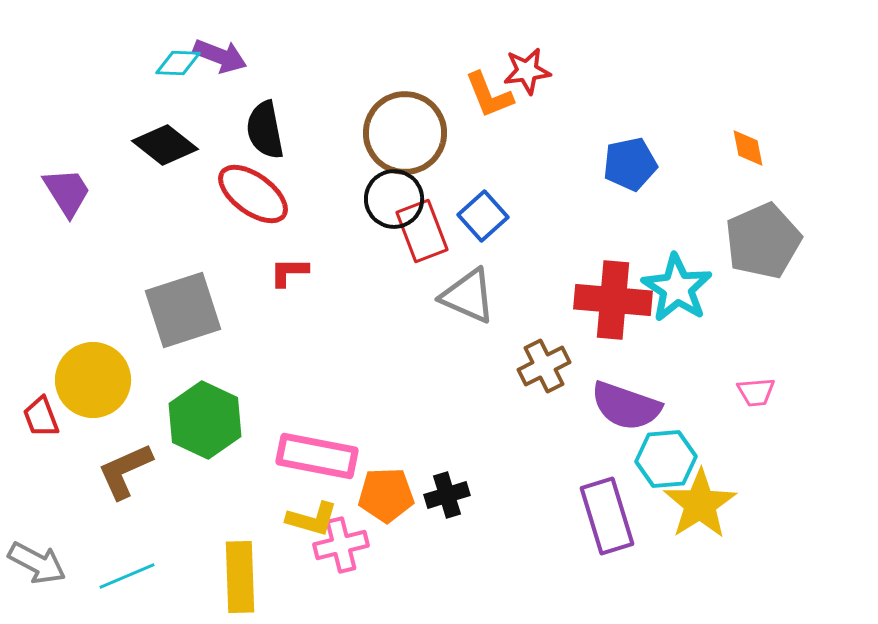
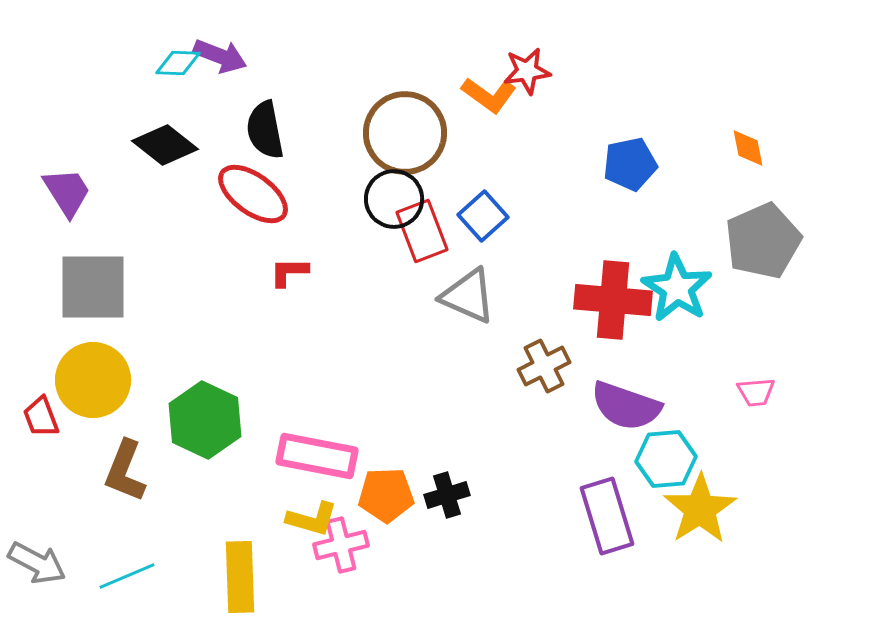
orange L-shape: rotated 32 degrees counterclockwise
gray square: moved 90 px left, 23 px up; rotated 18 degrees clockwise
brown L-shape: rotated 44 degrees counterclockwise
yellow star: moved 5 px down
